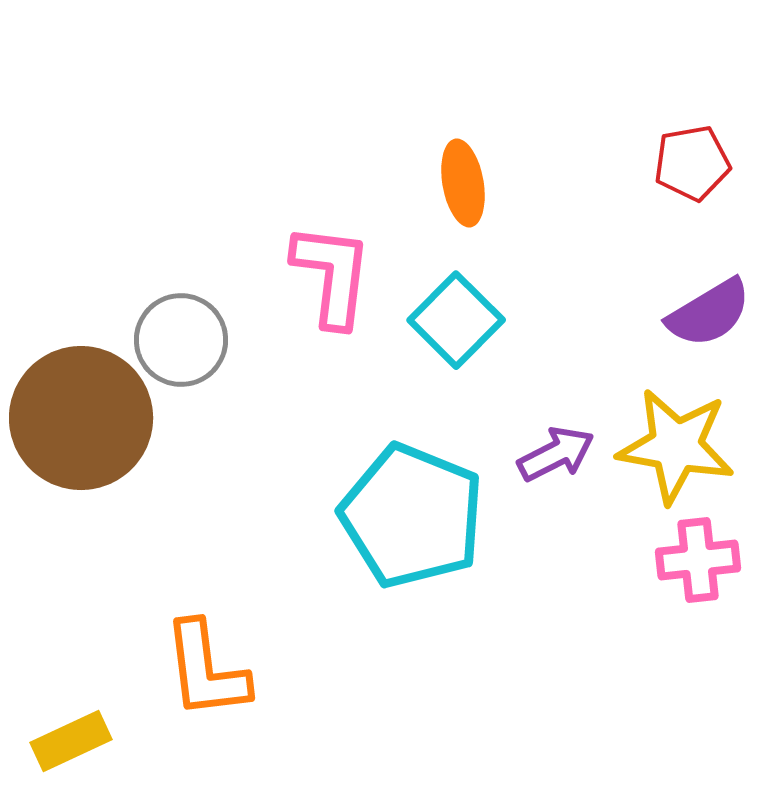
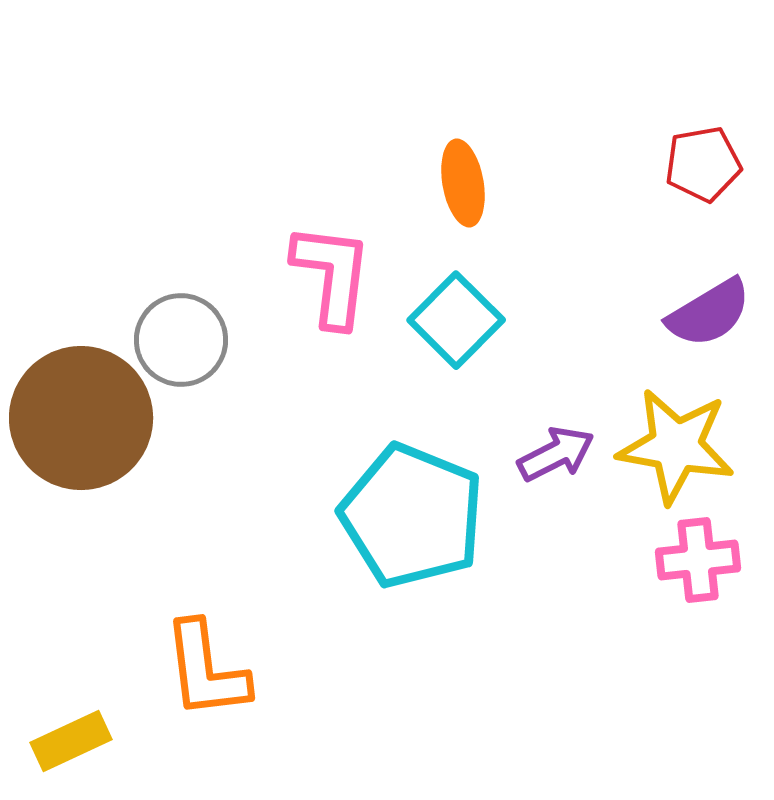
red pentagon: moved 11 px right, 1 px down
